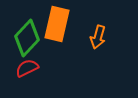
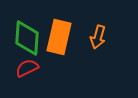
orange rectangle: moved 2 px right, 13 px down
green diamond: rotated 39 degrees counterclockwise
